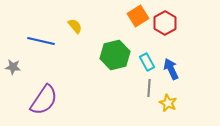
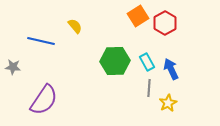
green hexagon: moved 6 px down; rotated 12 degrees clockwise
yellow star: rotated 18 degrees clockwise
